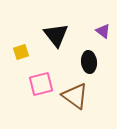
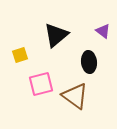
black triangle: rotated 28 degrees clockwise
yellow square: moved 1 px left, 3 px down
